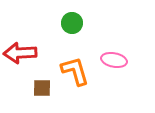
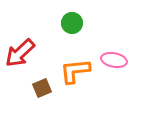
red arrow: rotated 40 degrees counterclockwise
orange L-shape: rotated 80 degrees counterclockwise
brown square: rotated 24 degrees counterclockwise
